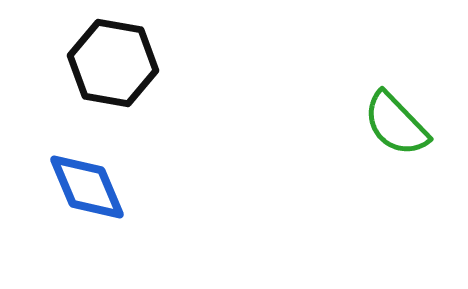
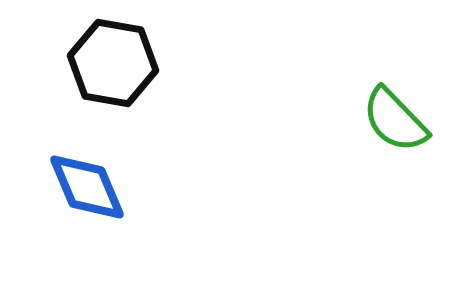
green semicircle: moved 1 px left, 4 px up
